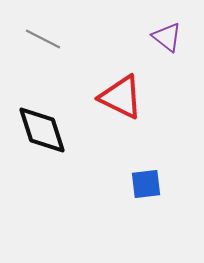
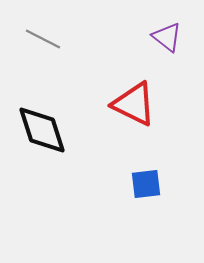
red triangle: moved 13 px right, 7 px down
